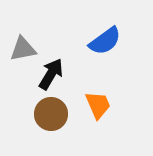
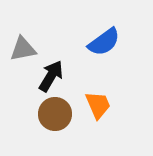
blue semicircle: moved 1 px left, 1 px down
black arrow: moved 2 px down
brown circle: moved 4 px right
